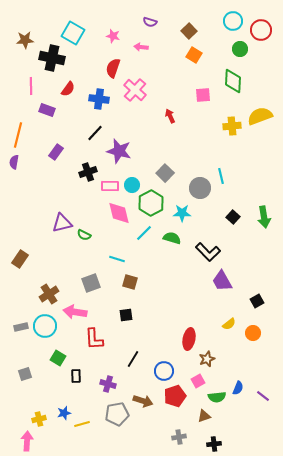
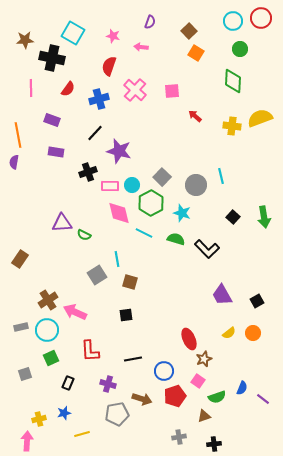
purple semicircle at (150, 22): rotated 88 degrees counterclockwise
red circle at (261, 30): moved 12 px up
orange square at (194, 55): moved 2 px right, 2 px up
red semicircle at (113, 68): moved 4 px left, 2 px up
pink line at (31, 86): moved 2 px down
pink square at (203, 95): moved 31 px left, 4 px up
blue cross at (99, 99): rotated 24 degrees counterclockwise
purple rectangle at (47, 110): moved 5 px right, 10 px down
red arrow at (170, 116): moved 25 px right; rotated 24 degrees counterclockwise
yellow semicircle at (260, 116): moved 2 px down
yellow cross at (232, 126): rotated 12 degrees clockwise
orange line at (18, 135): rotated 25 degrees counterclockwise
purple rectangle at (56, 152): rotated 63 degrees clockwise
gray square at (165, 173): moved 3 px left, 4 px down
gray circle at (200, 188): moved 4 px left, 3 px up
cyan star at (182, 213): rotated 18 degrees clockwise
purple triangle at (62, 223): rotated 10 degrees clockwise
cyan line at (144, 233): rotated 72 degrees clockwise
green semicircle at (172, 238): moved 4 px right, 1 px down
black L-shape at (208, 252): moved 1 px left, 3 px up
cyan line at (117, 259): rotated 63 degrees clockwise
purple trapezoid at (222, 281): moved 14 px down
gray square at (91, 283): moved 6 px right, 8 px up; rotated 12 degrees counterclockwise
brown cross at (49, 294): moved 1 px left, 6 px down
pink arrow at (75, 312): rotated 15 degrees clockwise
yellow semicircle at (229, 324): moved 9 px down
cyan circle at (45, 326): moved 2 px right, 4 px down
red L-shape at (94, 339): moved 4 px left, 12 px down
red ellipse at (189, 339): rotated 35 degrees counterclockwise
green square at (58, 358): moved 7 px left; rotated 35 degrees clockwise
black line at (133, 359): rotated 48 degrees clockwise
brown star at (207, 359): moved 3 px left
black rectangle at (76, 376): moved 8 px left, 7 px down; rotated 24 degrees clockwise
pink square at (198, 381): rotated 24 degrees counterclockwise
blue semicircle at (238, 388): moved 4 px right
purple line at (263, 396): moved 3 px down
green semicircle at (217, 397): rotated 12 degrees counterclockwise
brown arrow at (143, 401): moved 1 px left, 2 px up
yellow line at (82, 424): moved 10 px down
